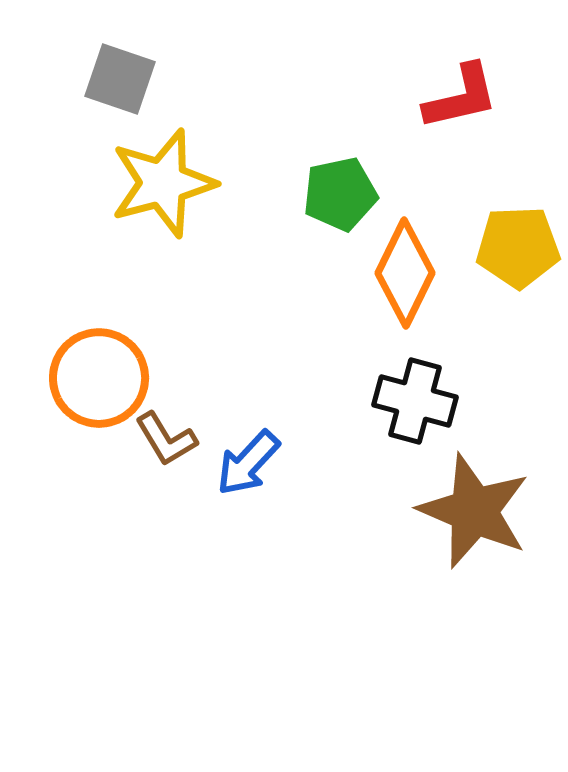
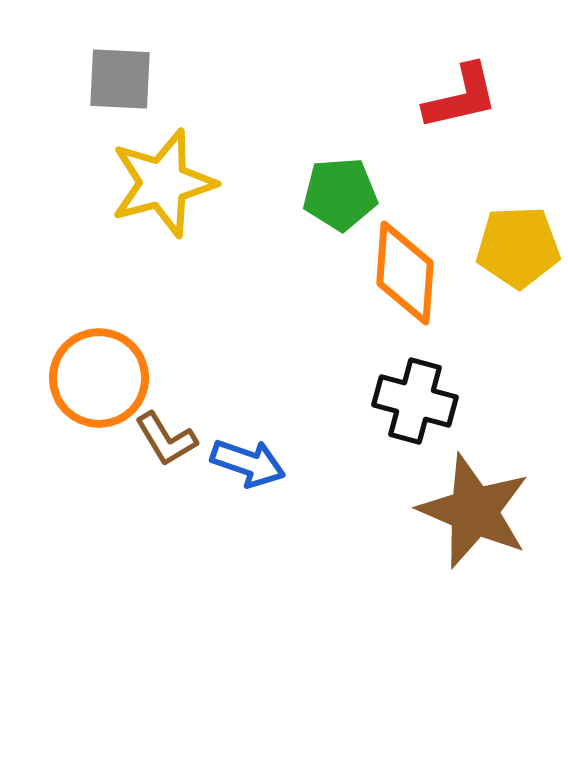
gray square: rotated 16 degrees counterclockwise
green pentagon: rotated 8 degrees clockwise
orange diamond: rotated 22 degrees counterclockwise
blue arrow: rotated 114 degrees counterclockwise
